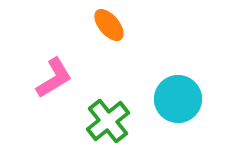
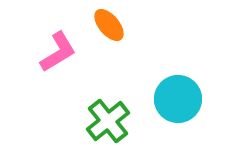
pink L-shape: moved 4 px right, 26 px up
